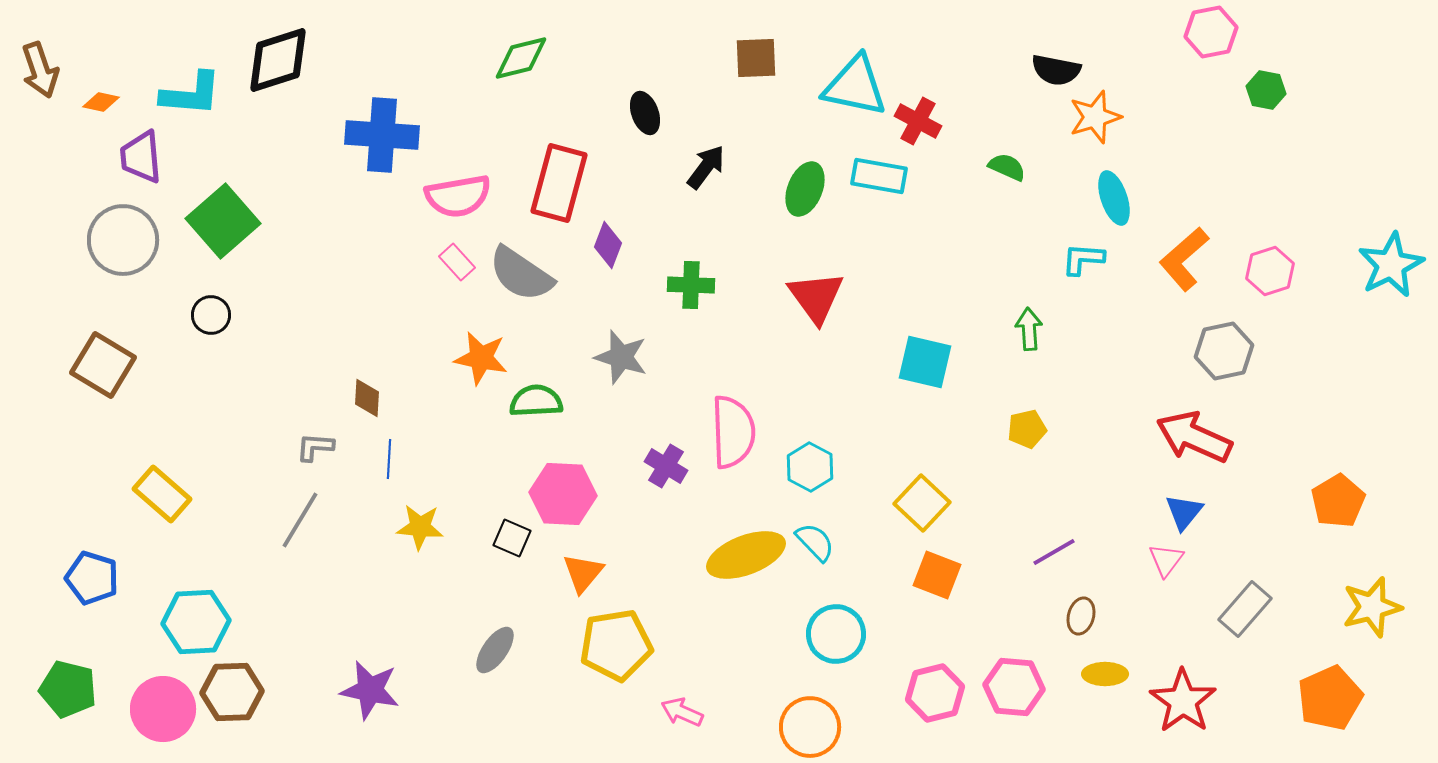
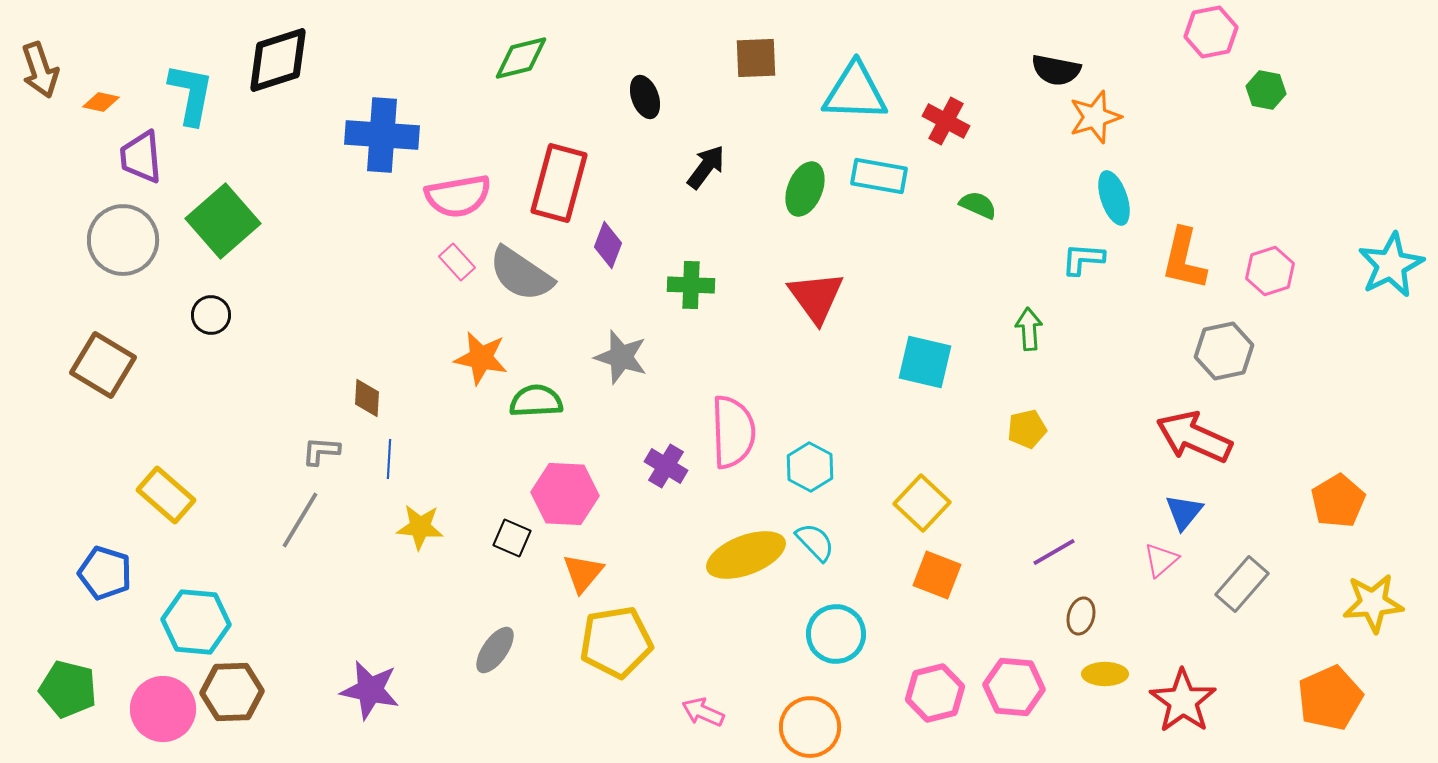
cyan triangle at (855, 86): moved 6 px down; rotated 10 degrees counterclockwise
cyan L-shape at (191, 94): rotated 84 degrees counterclockwise
black ellipse at (645, 113): moved 16 px up
red cross at (918, 121): moved 28 px right
green semicircle at (1007, 167): moved 29 px left, 38 px down
orange L-shape at (1184, 259): rotated 36 degrees counterclockwise
gray L-shape at (315, 447): moved 6 px right, 4 px down
yellow rectangle at (162, 494): moved 4 px right, 1 px down
pink hexagon at (563, 494): moved 2 px right
pink triangle at (1166, 560): moved 5 px left; rotated 12 degrees clockwise
blue pentagon at (92, 578): moved 13 px right, 5 px up
yellow star at (1372, 607): moved 1 px right, 4 px up; rotated 10 degrees clockwise
gray rectangle at (1245, 609): moved 3 px left, 25 px up
cyan hexagon at (196, 622): rotated 8 degrees clockwise
yellow pentagon at (616, 645): moved 3 px up
pink arrow at (682, 712): moved 21 px right
